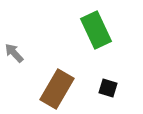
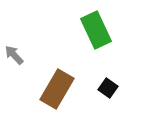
gray arrow: moved 2 px down
black square: rotated 18 degrees clockwise
